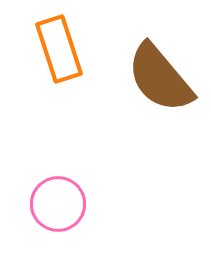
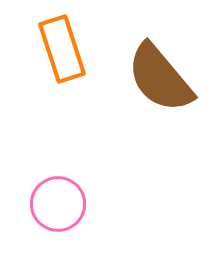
orange rectangle: moved 3 px right
